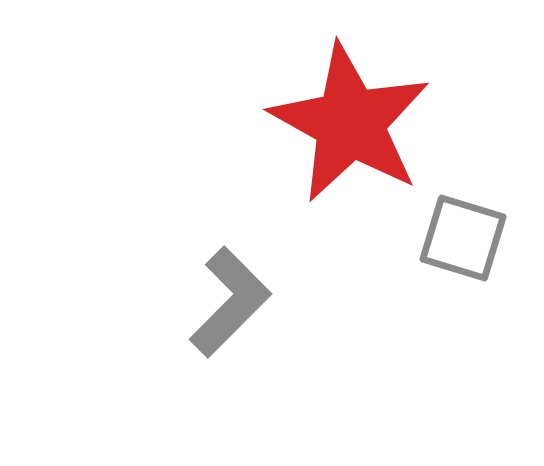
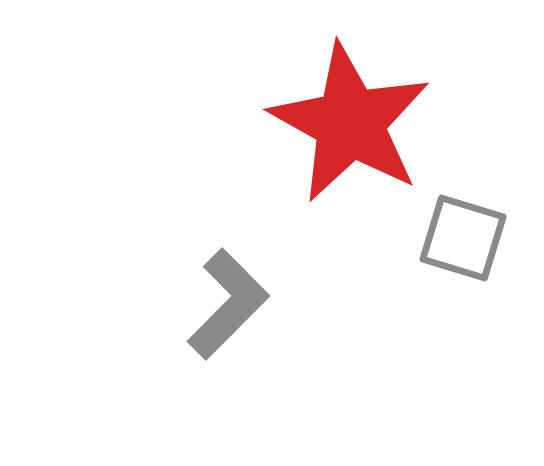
gray L-shape: moved 2 px left, 2 px down
